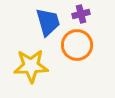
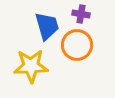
purple cross: rotated 24 degrees clockwise
blue trapezoid: moved 1 px left, 4 px down
